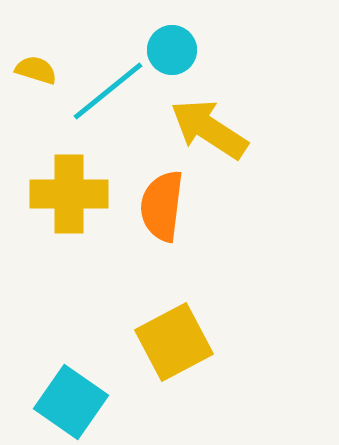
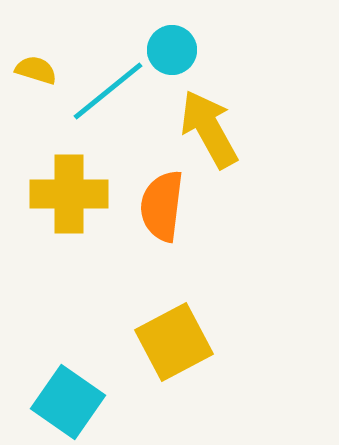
yellow arrow: rotated 28 degrees clockwise
cyan square: moved 3 px left
